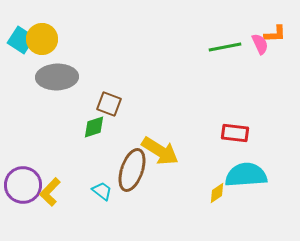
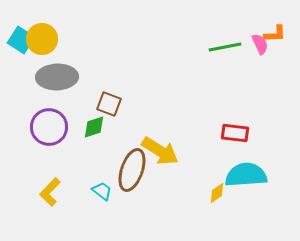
purple circle: moved 26 px right, 58 px up
